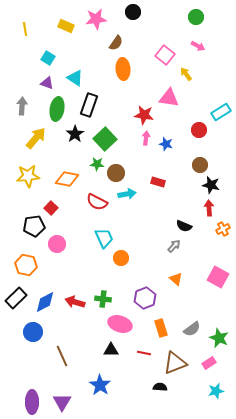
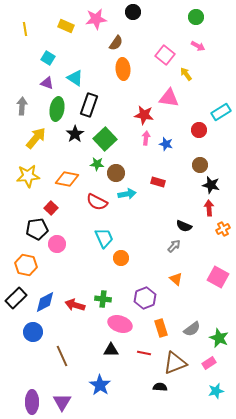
black pentagon at (34, 226): moved 3 px right, 3 px down
red arrow at (75, 302): moved 3 px down
